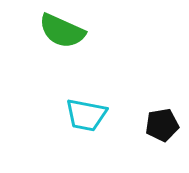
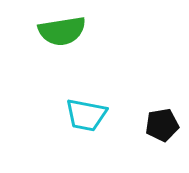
green semicircle: rotated 33 degrees counterclockwise
